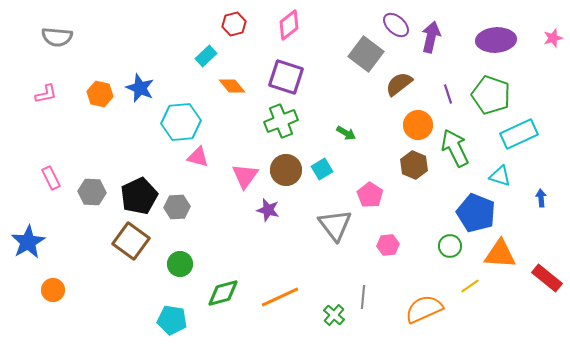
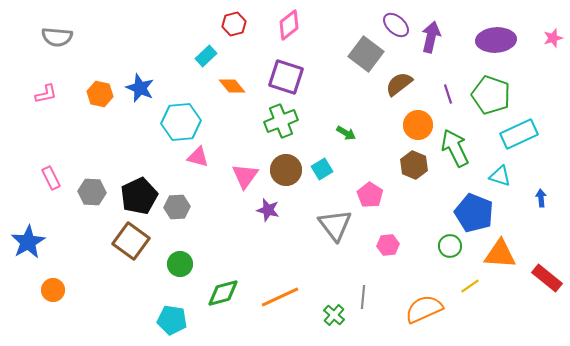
blue pentagon at (476, 213): moved 2 px left
